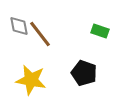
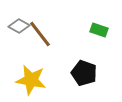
gray diamond: rotated 50 degrees counterclockwise
green rectangle: moved 1 px left, 1 px up
